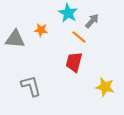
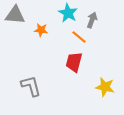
gray arrow: moved 1 px up; rotated 21 degrees counterclockwise
gray triangle: moved 24 px up
